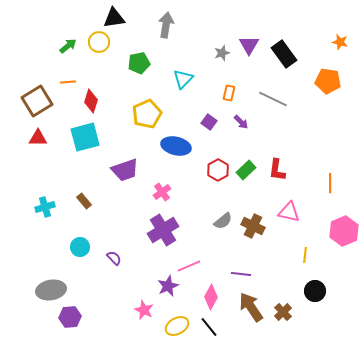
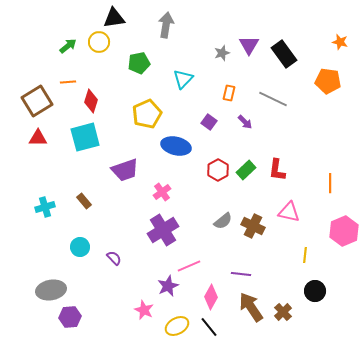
purple arrow at (241, 122): moved 4 px right
